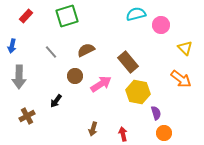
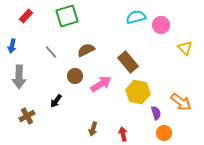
cyan semicircle: moved 3 px down
orange arrow: moved 23 px down
